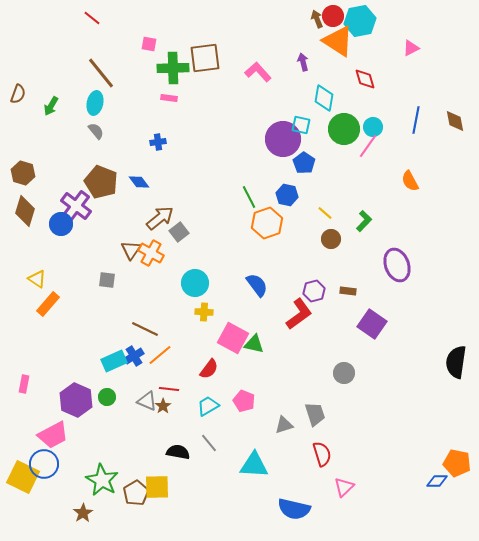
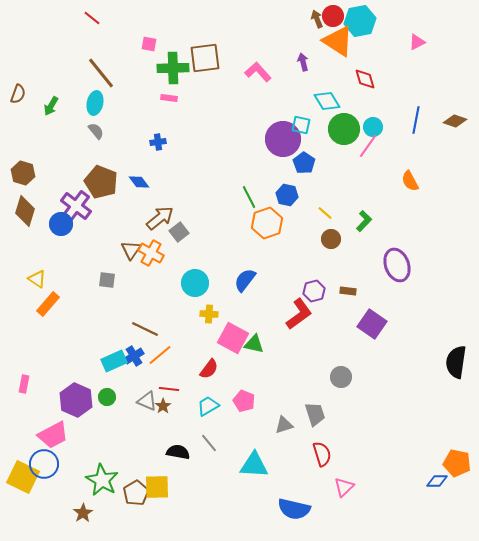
pink triangle at (411, 48): moved 6 px right, 6 px up
cyan diamond at (324, 98): moved 3 px right, 3 px down; rotated 40 degrees counterclockwise
brown diamond at (455, 121): rotated 60 degrees counterclockwise
blue semicircle at (257, 285): moved 12 px left, 5 px up; rotated 105 degrees counterclockwise
yellow cross at (204, 312): moved 5 px right, 2 px down
gray circle at (344, 373): moved 3 px left, 4 px down
